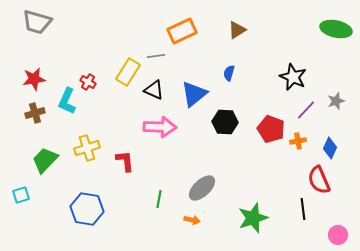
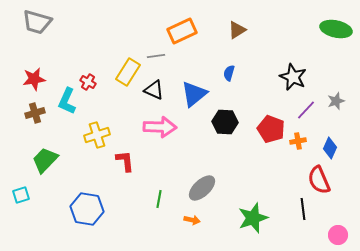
yellow cross: moved 10 px right, 13 px up
